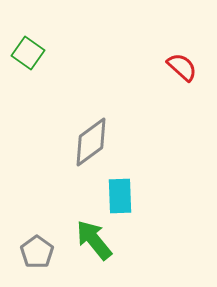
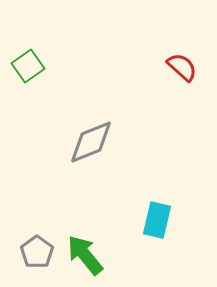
green square: moved 13 px down; rotated 20 degrees clockwise
gray diamond: rotated 15 degrees clockwise
cyan rectangle: moved 37 px right, 24 px down; rotated 15 degrees clockwise
green arrow: moved 9 px left, 15 px down
